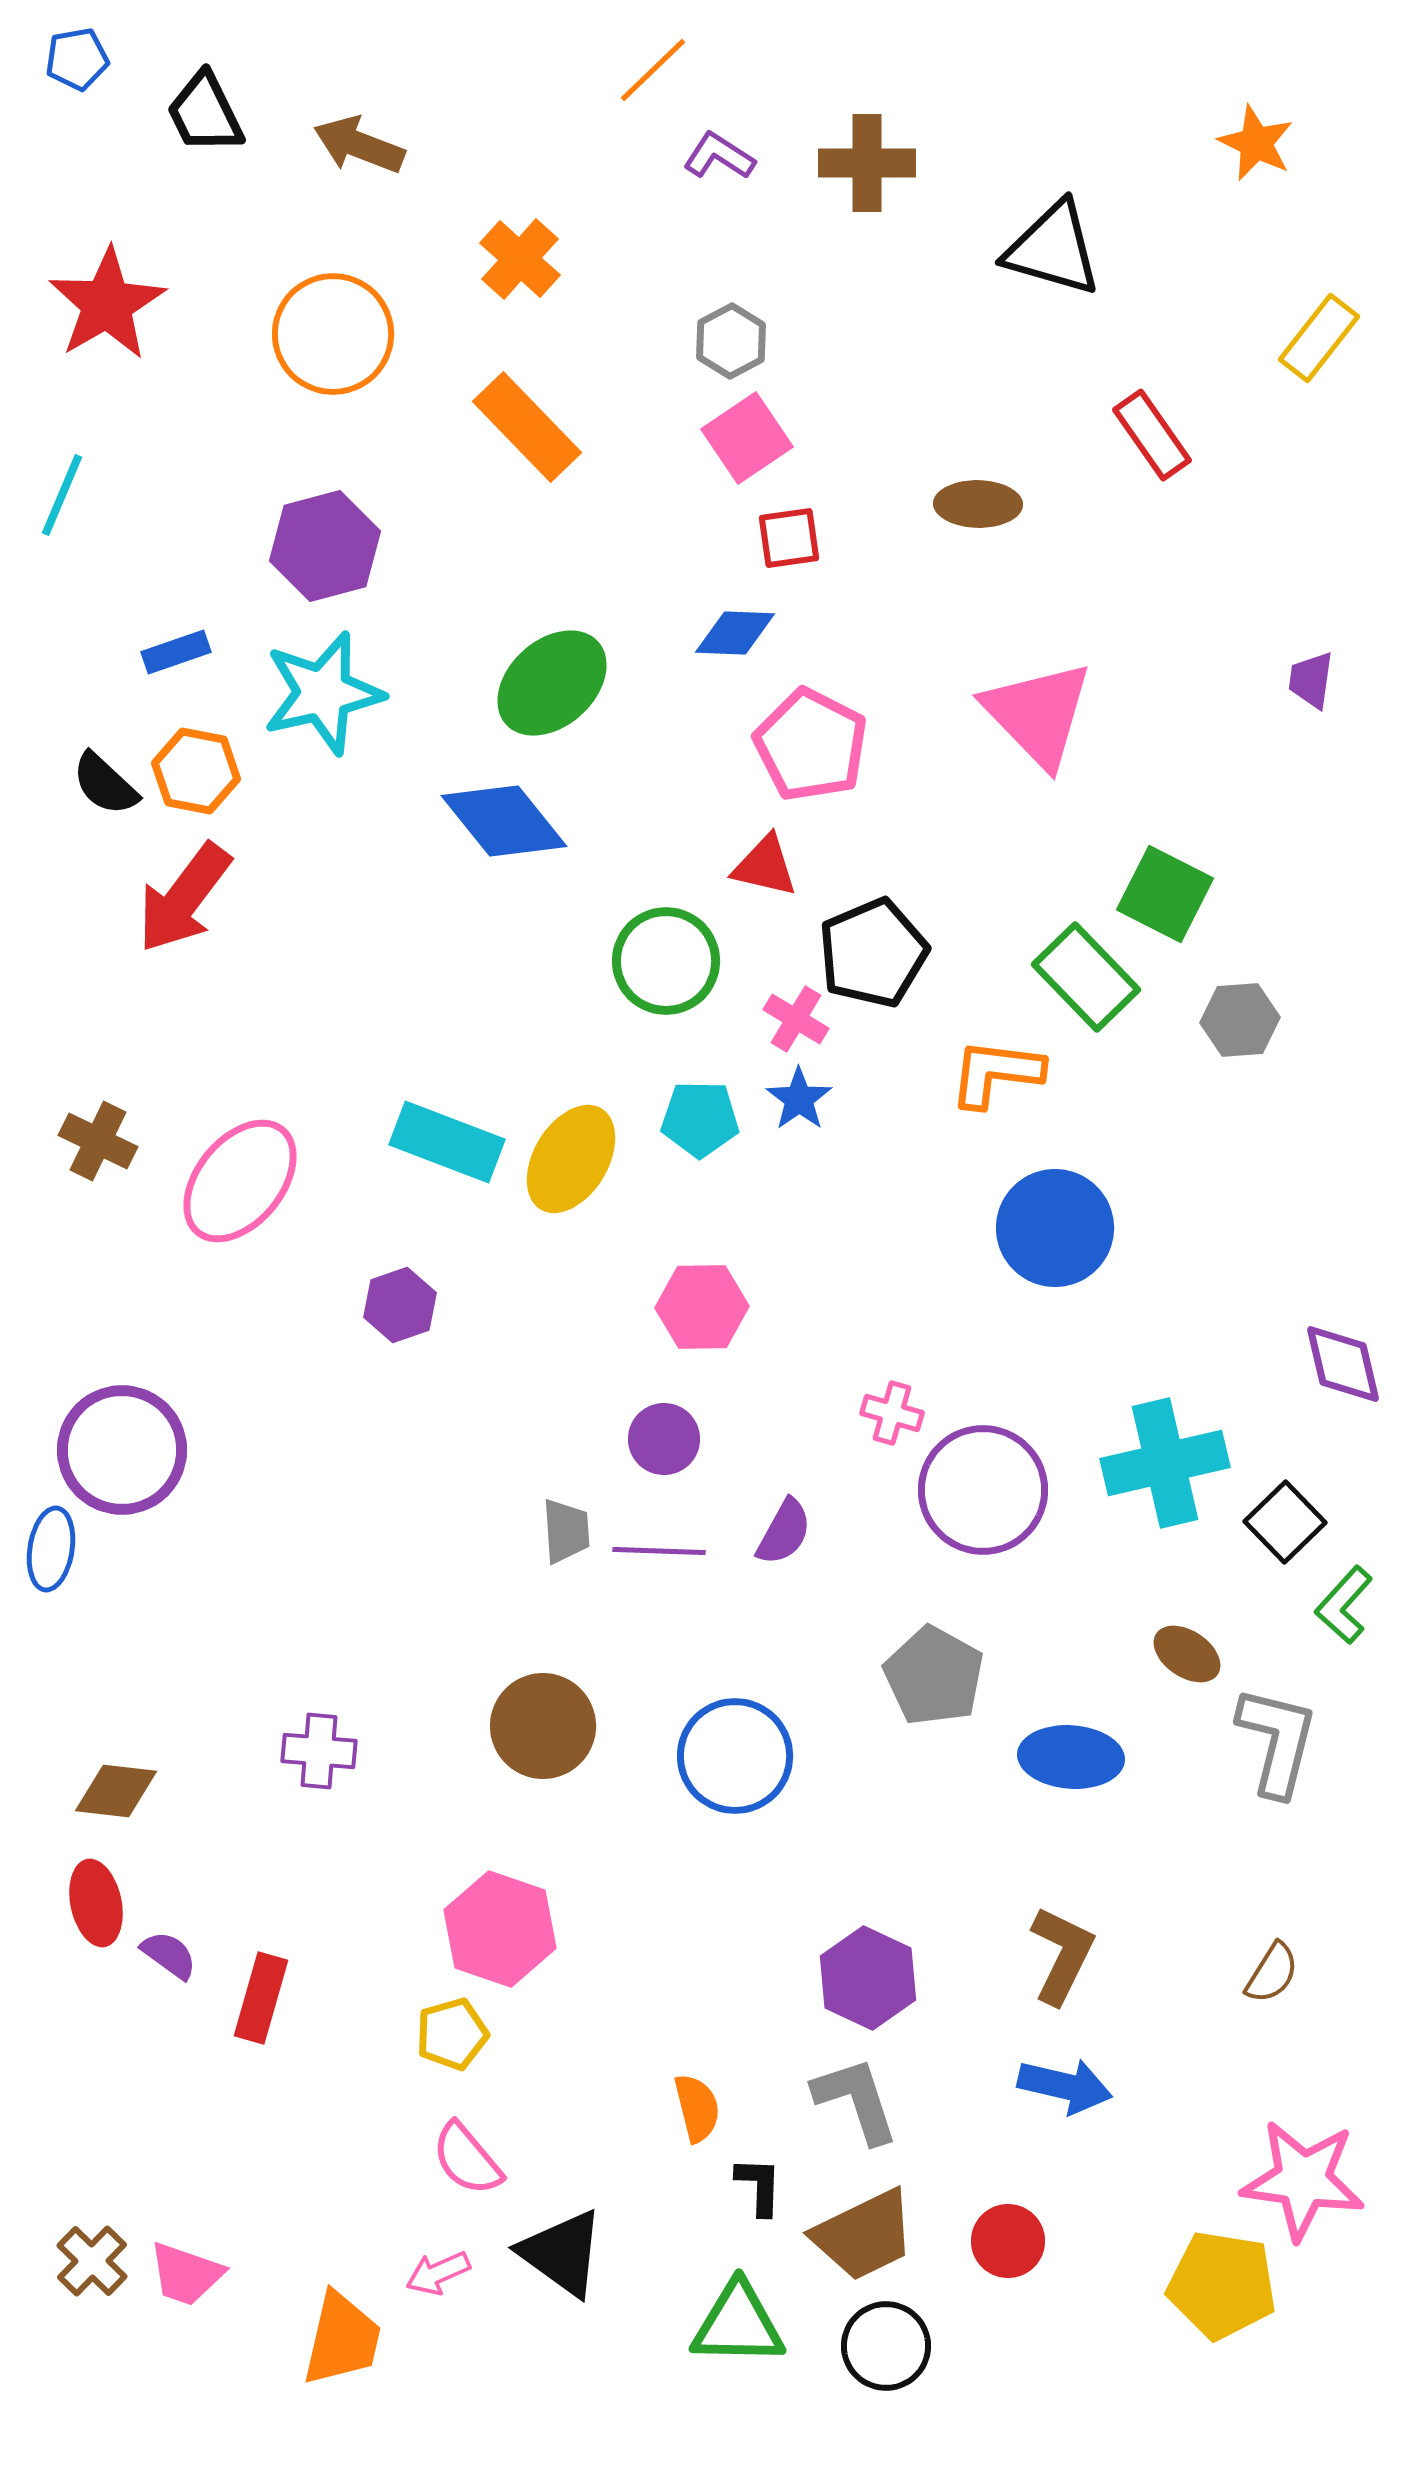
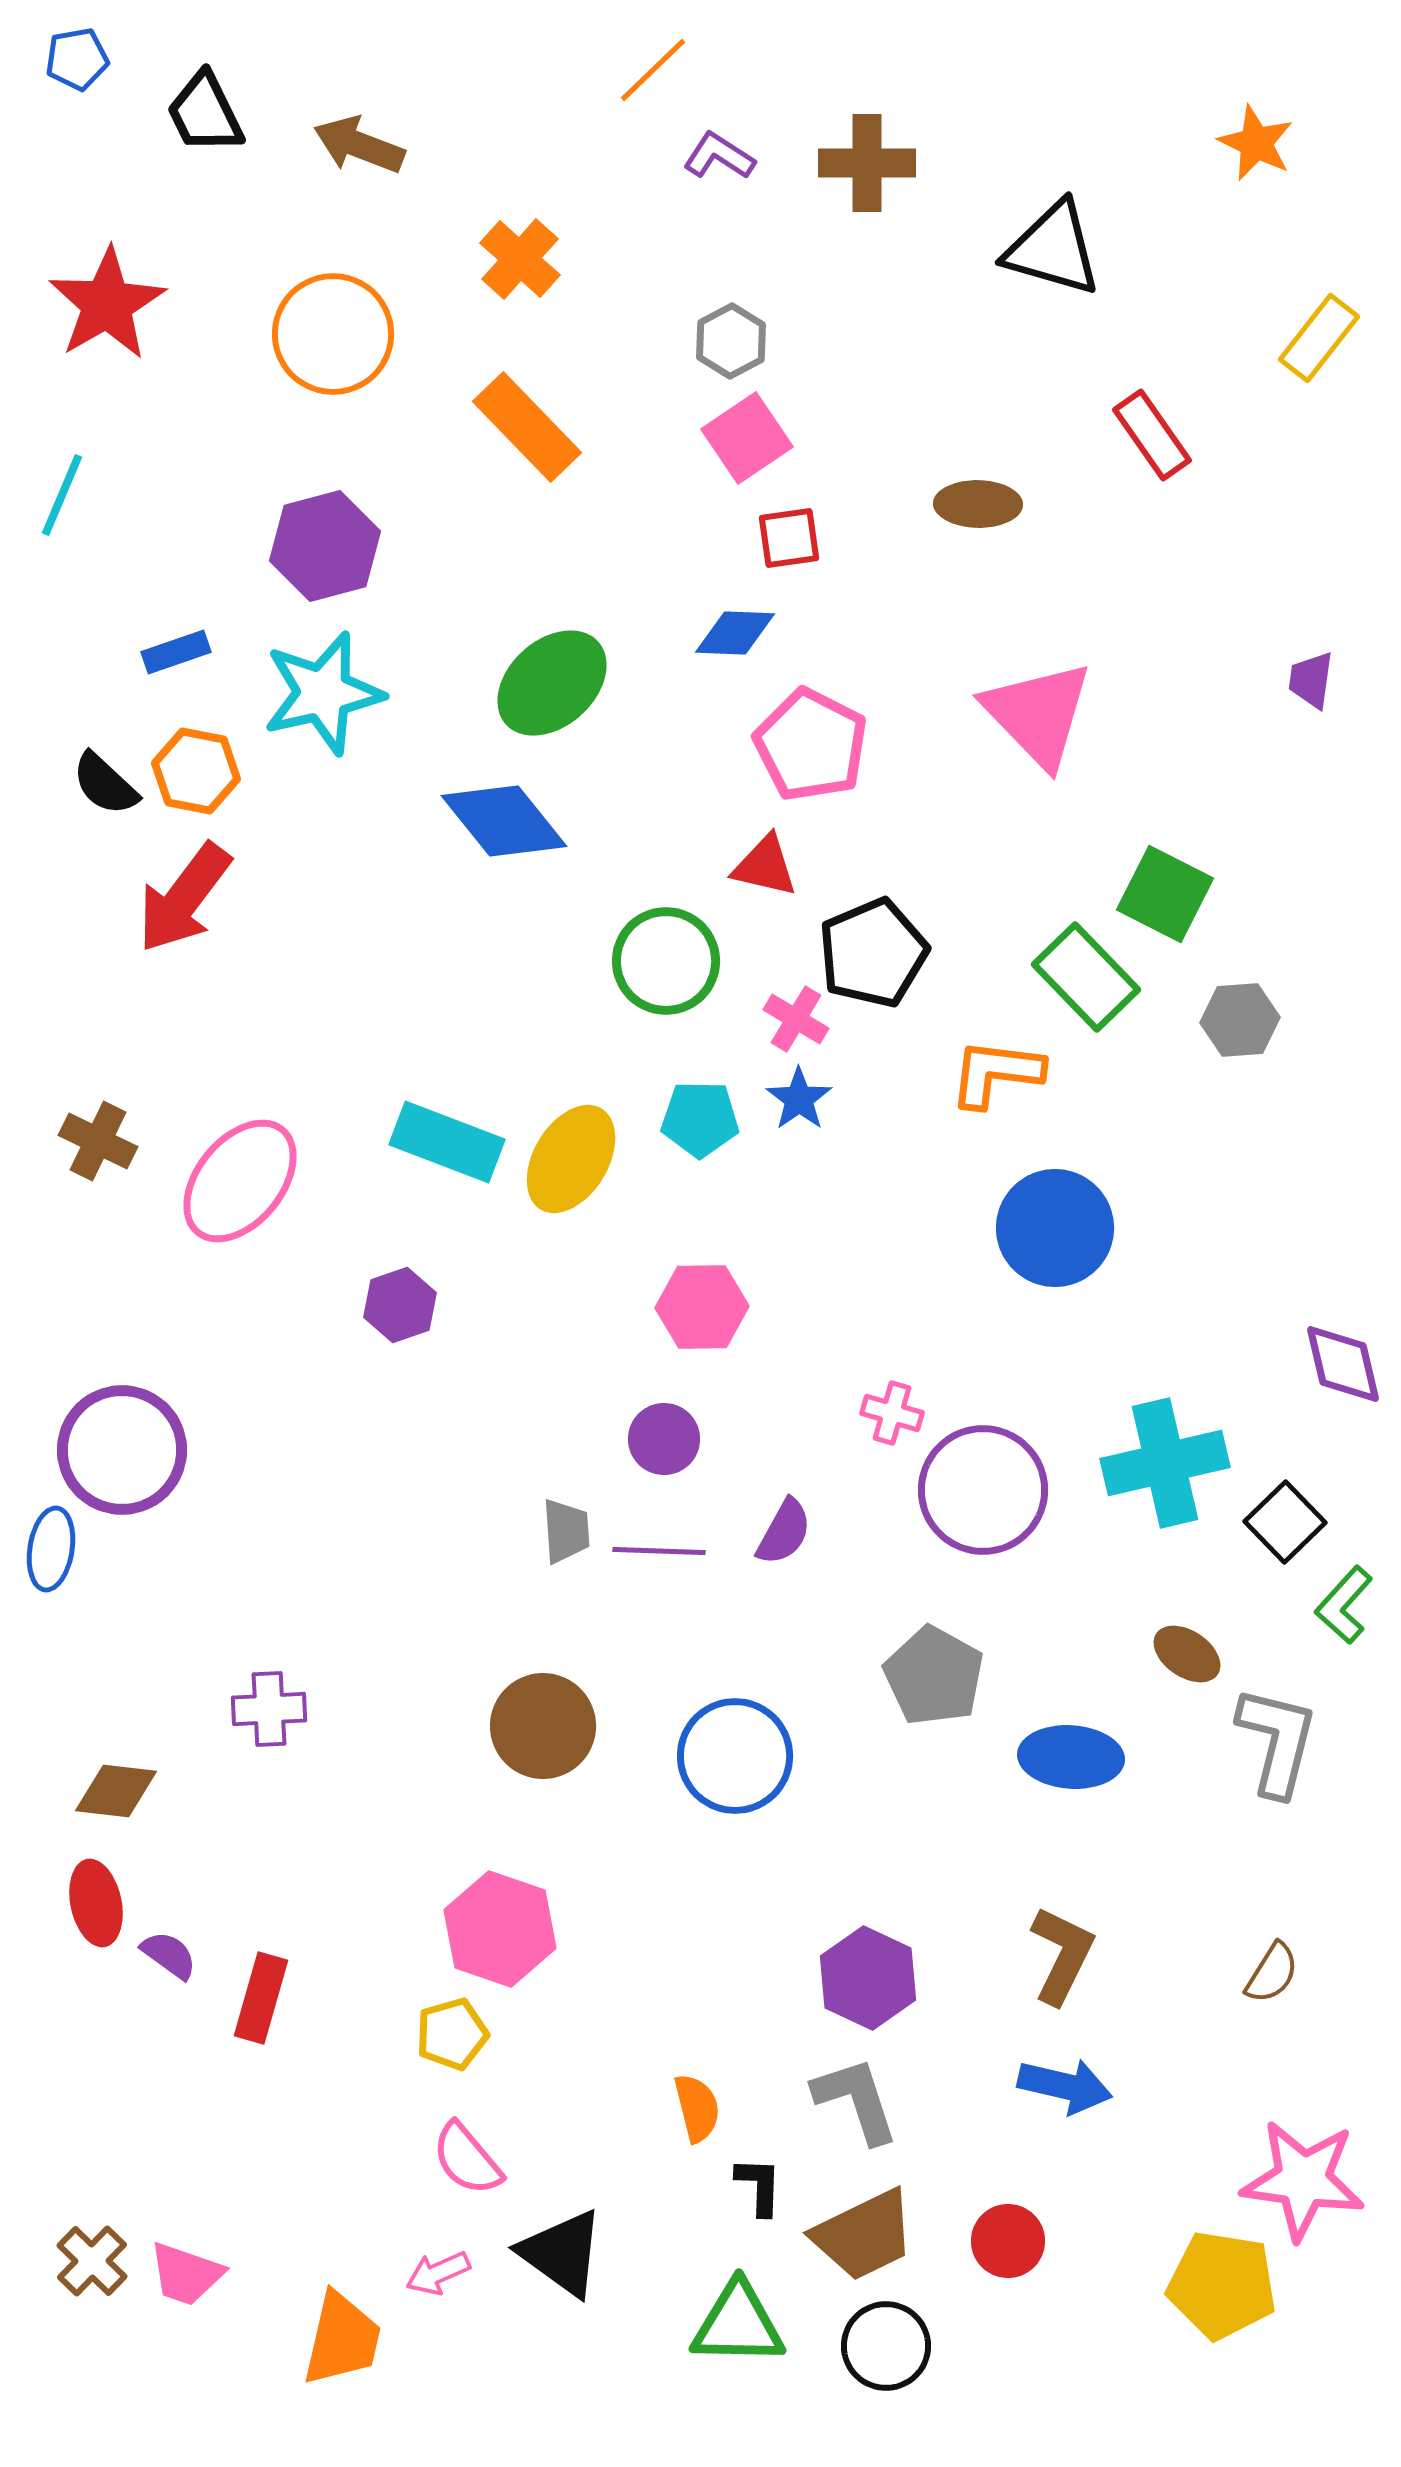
purple cross at (319, 1751): moved 50 px left, 42 px up; rotated 8 degrees counterclockwise
